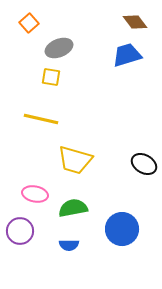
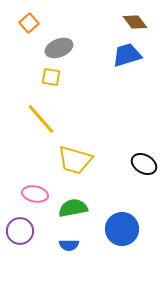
yellow line: rotated 36 degrees clockwise
